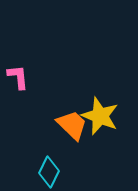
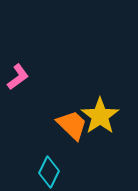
pink L-shape: rotated 60 degrees clockwise
yellow star: rotated 15 degrees clockwise
